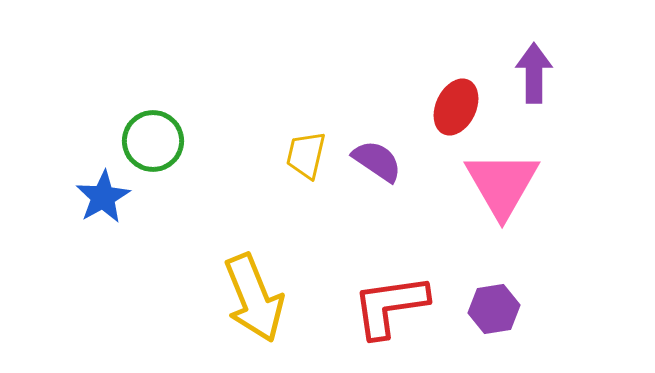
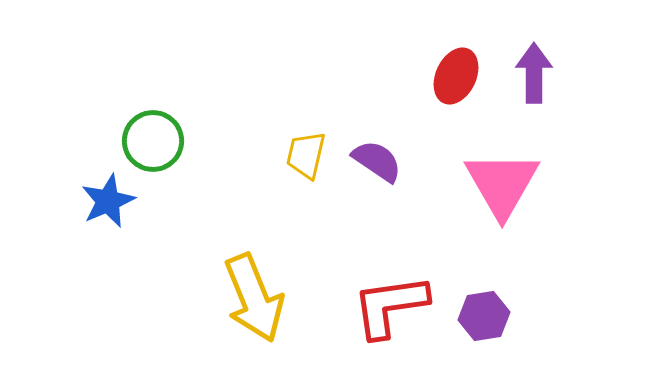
red ellipse: moved 31 px up
blue star: moved 5 px right, 4 px down; rotated 6 degrees clockwise
purple hexagon: moved 10 px left, 7 px down
